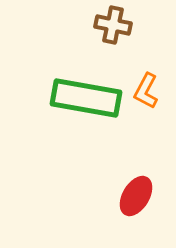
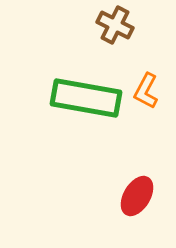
brown cross: moved 2 px right; rotated 15 degrees clockwise
red ellipse: moved 1 px right
